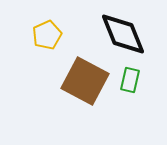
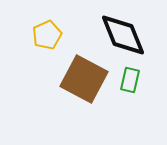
black diamond: moved 1 px down
brown square: moved 1 px left, 2 px up
